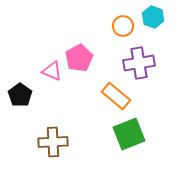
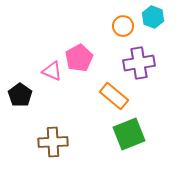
orange rectangle: moved 2 px left
